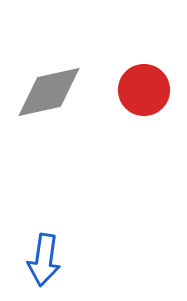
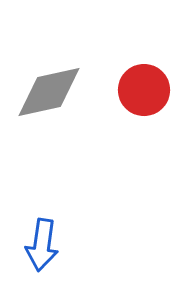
blue arrow: moved 2 px left, 15 px up
